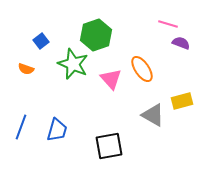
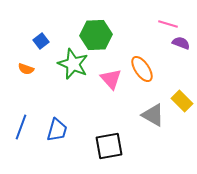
green hexagon: rotated 16 degrees clockwise
yellow rectangle: rotated 60 degrees clockwise
